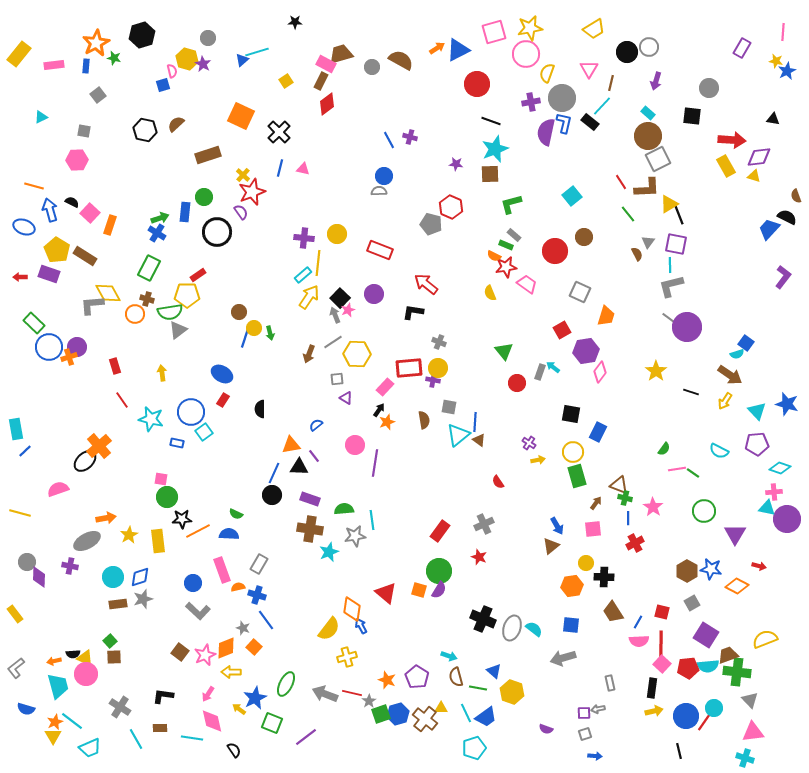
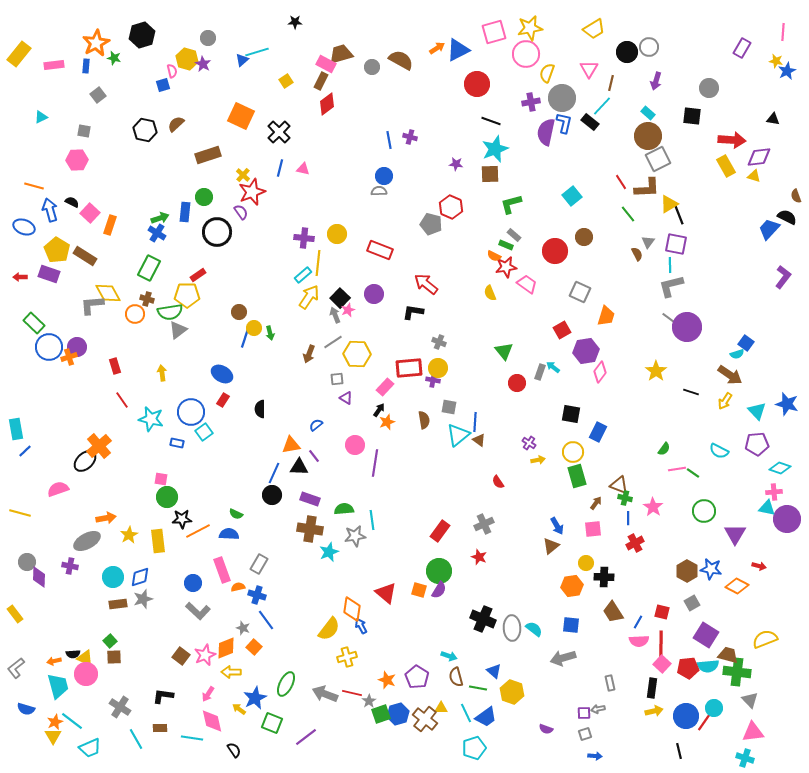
blue line at (389, 140): rotated 18 degrees clockwise
gray ellipse at (512, 628): rotated 20 degrees counterclockwise
brown square at (180, 652): moved 1 px right, 4 px down
brown trapezoid at (728, 655): rotated 35 degrees clockwise
